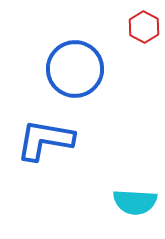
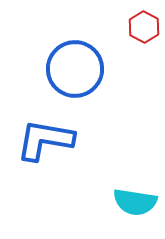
cyan semicircle: rotated 6 degrees clockwise
